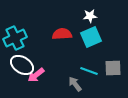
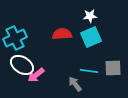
cyan line: rotated 12 degrees counterclockwise
